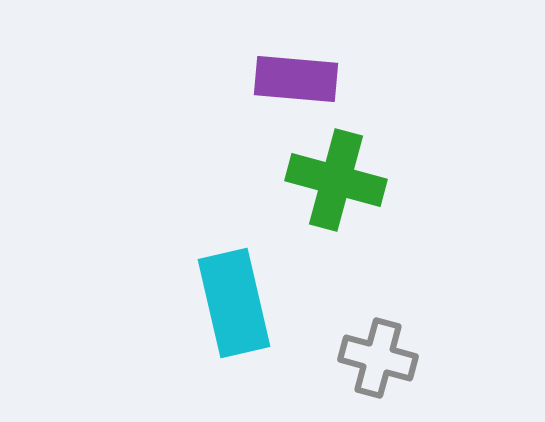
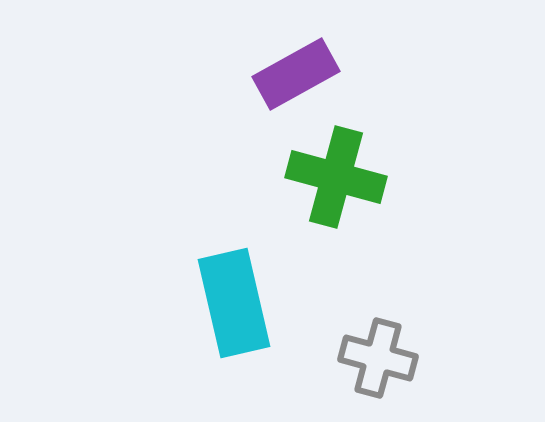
purple rectangle: moved 5 px up; rotated 34 degrees counterclockwise
green cross: moved 3 px up
